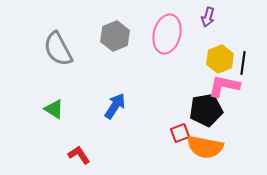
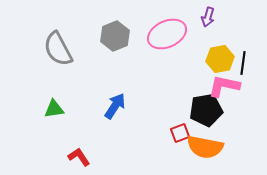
pink ellipse: rotated 51 degrees clockwise
yellow hexagon: rotated 12 degrees clockwise
green triangle: rotated 40 degrees counterclockwise
red L-shape: moved 2 px down
